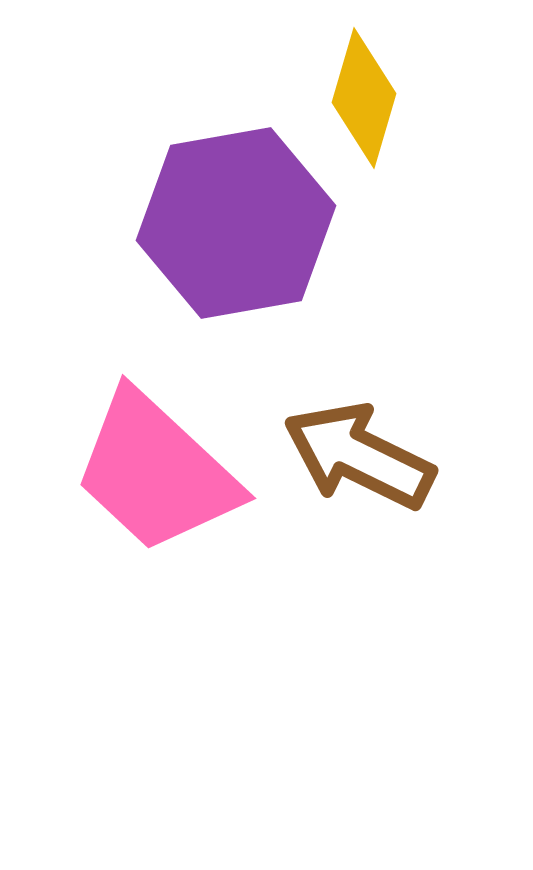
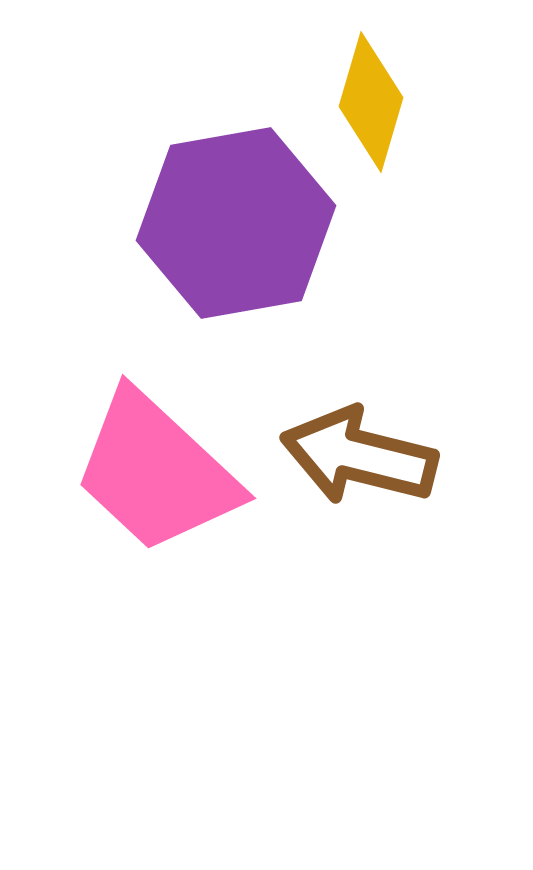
yellow diamond: moved 7 px right, 4 px down
brown arrow: rotated 12 degrees counterclockwise
